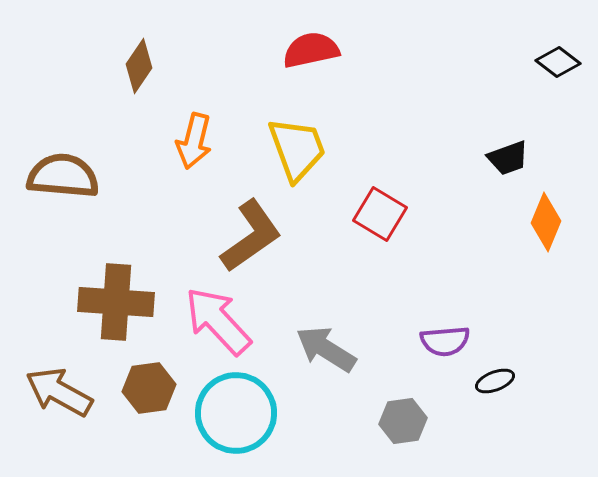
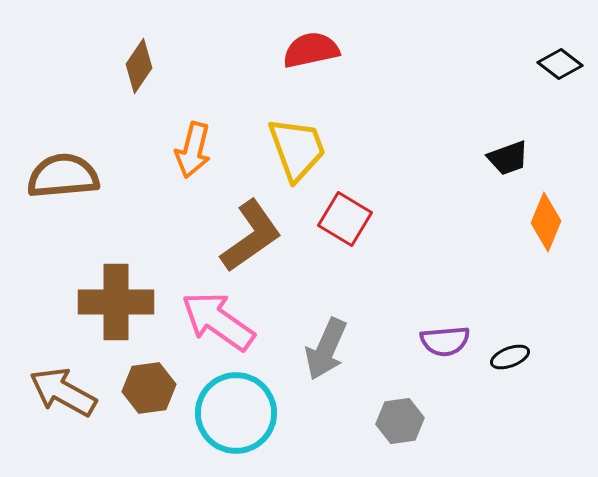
black diamond: moved 2 px right, 2 px down
orange arrow: moved 1 px left, 9 px down
brown semicircle: rotated 10 degrees counterclockwise
red square: moved 35 px left, 5 px down
brown cross: rotated 4 degrees counterclockwise
pink arrow: rotated 12 degrees counterclockwise
gray arrow: rotated 98 degrees counterclockwise
black ellipse: moved 15 px right, 24 px up
brown arrow: moved 4 px right
gray hexagon: moved 3 px left
